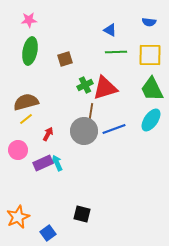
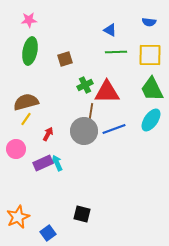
red triangle: moved 2 px right, 4 px down; rotated 16 degrees clockwise
yellow line: rotated 16 degrees counterclockwise
pink circle: moved 2 px left, 1 px up
